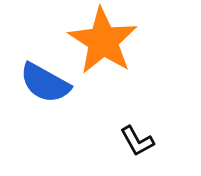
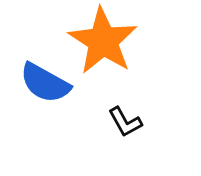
black L-shape: moved 12 px left, 19 px up
